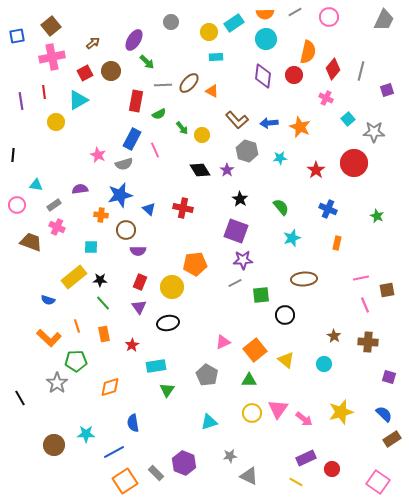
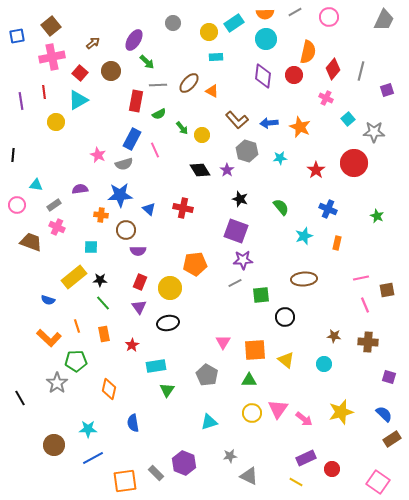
gray circle at (171, 22): moved 2 px right, 1 px down
red square at (85, 73): moved 5 px left; rotated 21 degrees counterclockwise
gray line at (163, 85): moved 5 px left
blue star at (120, 195): rotated 10 degrees clockwise
black star at (240, 199): rotated 14 degrees counterclockwise
cyan star at (292, 238): moved 12 px right, 2 px up
yellow circle at (172, 287): moved 2 px left, 1 px down
black circle at (285, 315): moved 2 px down
brown star at (334, 336): rotated 24 degrees counterclockwise
pink triangle at (223, 342): rotated 35 degrees counterclockwise
orange square at (255, 350): rotated 35 degrees clockwise
orange diamond at (110, 387): moved 1 px left, 2 px down; rotated 60 degrees counterclockwise
cyan star at (86, 434): moved 2 px right, 5 px up
blue line at (114, 452): moved 21 px left, 6 px down
orange square at (125, 481): rotated 25 degrees clockwise
